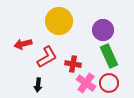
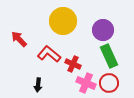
yellow circle: moved 4 px right
red arrow: moved 4 px left, 5 px up; rotated 60 degrees clockwise
red L-shape: moved 2 px right, 3 px up; rotated 110 degrees counterclockwise
red cross: rotated 14 degrees clockwise
pink cross: rotated 12 degrees counterclockwise
